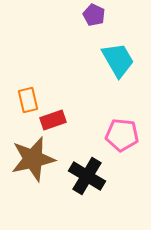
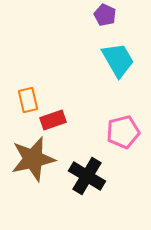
purple pentagon: moved 11 px right
pink pentagon: moved 1 px right, 3 px up; rotated 20 degrees counterclockwise
